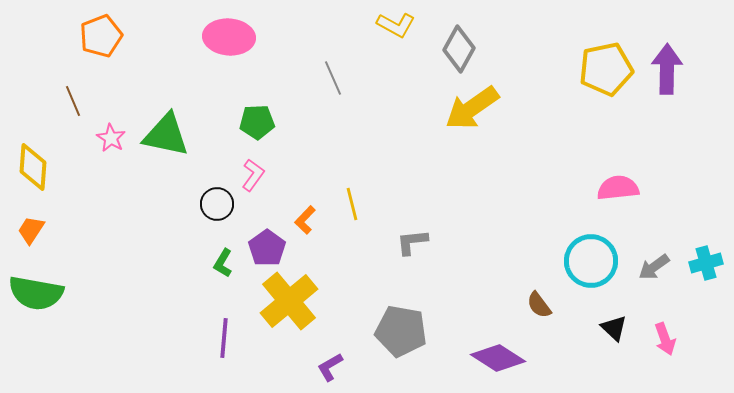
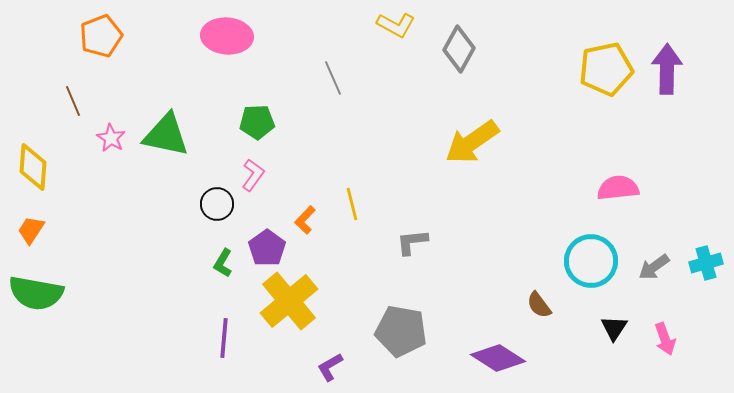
pink ellipse: moved 2 px left, 1 px up
yellow arrow: moved 34 px down
black triangle: rotated 20 degrees clockwise
